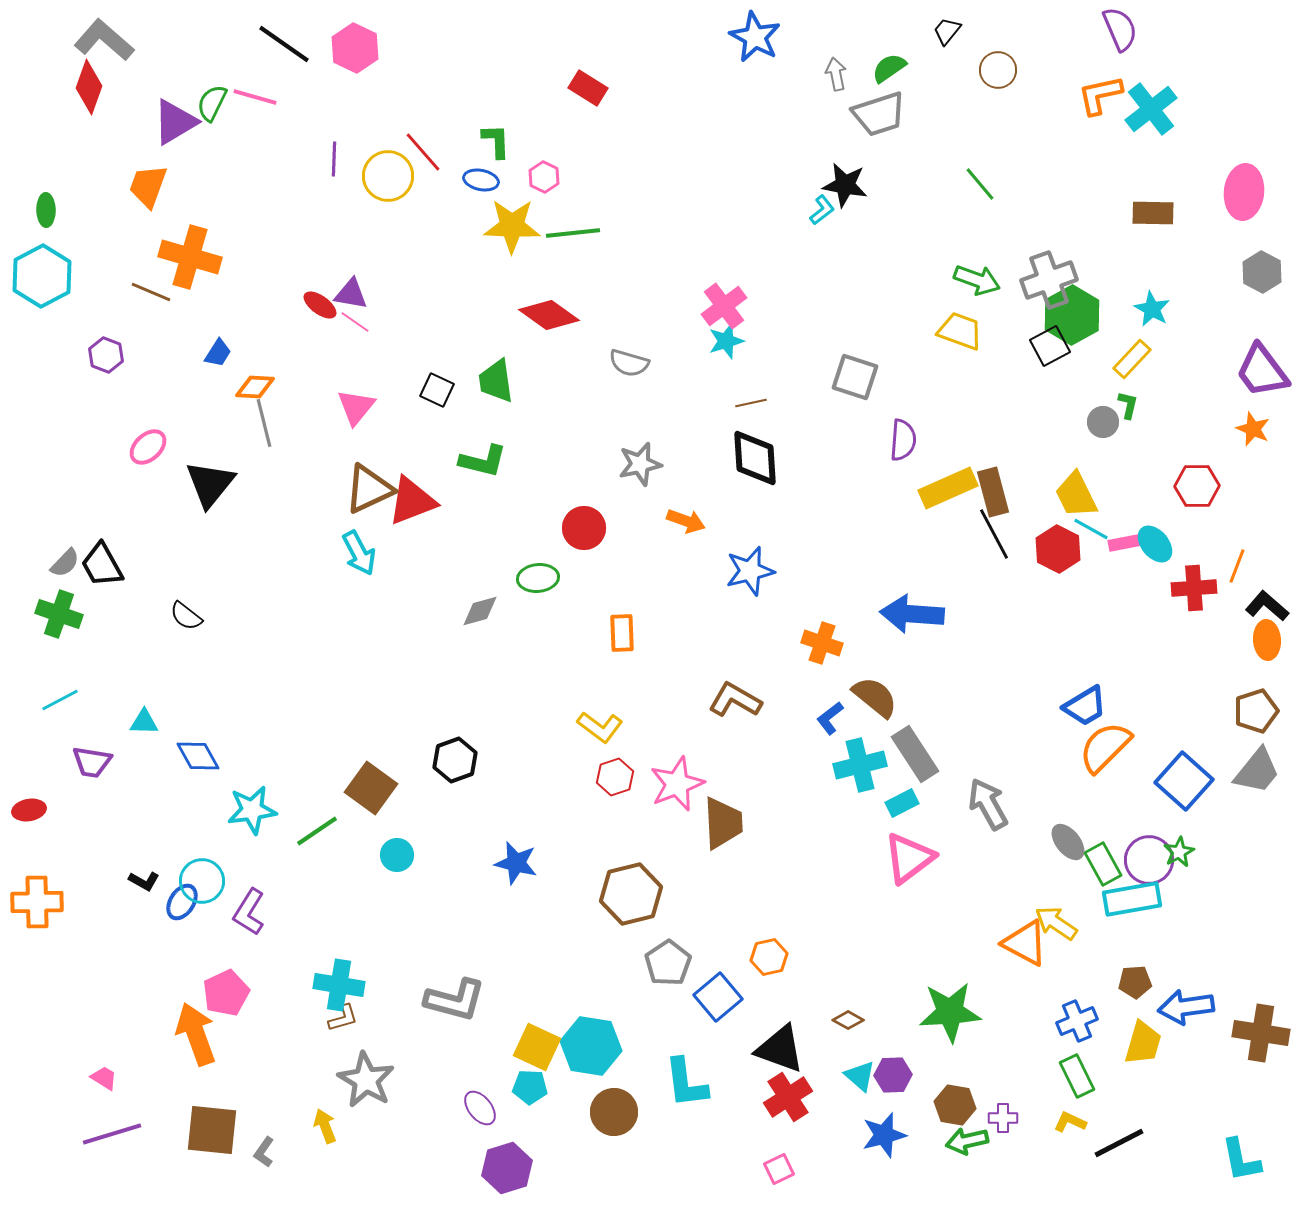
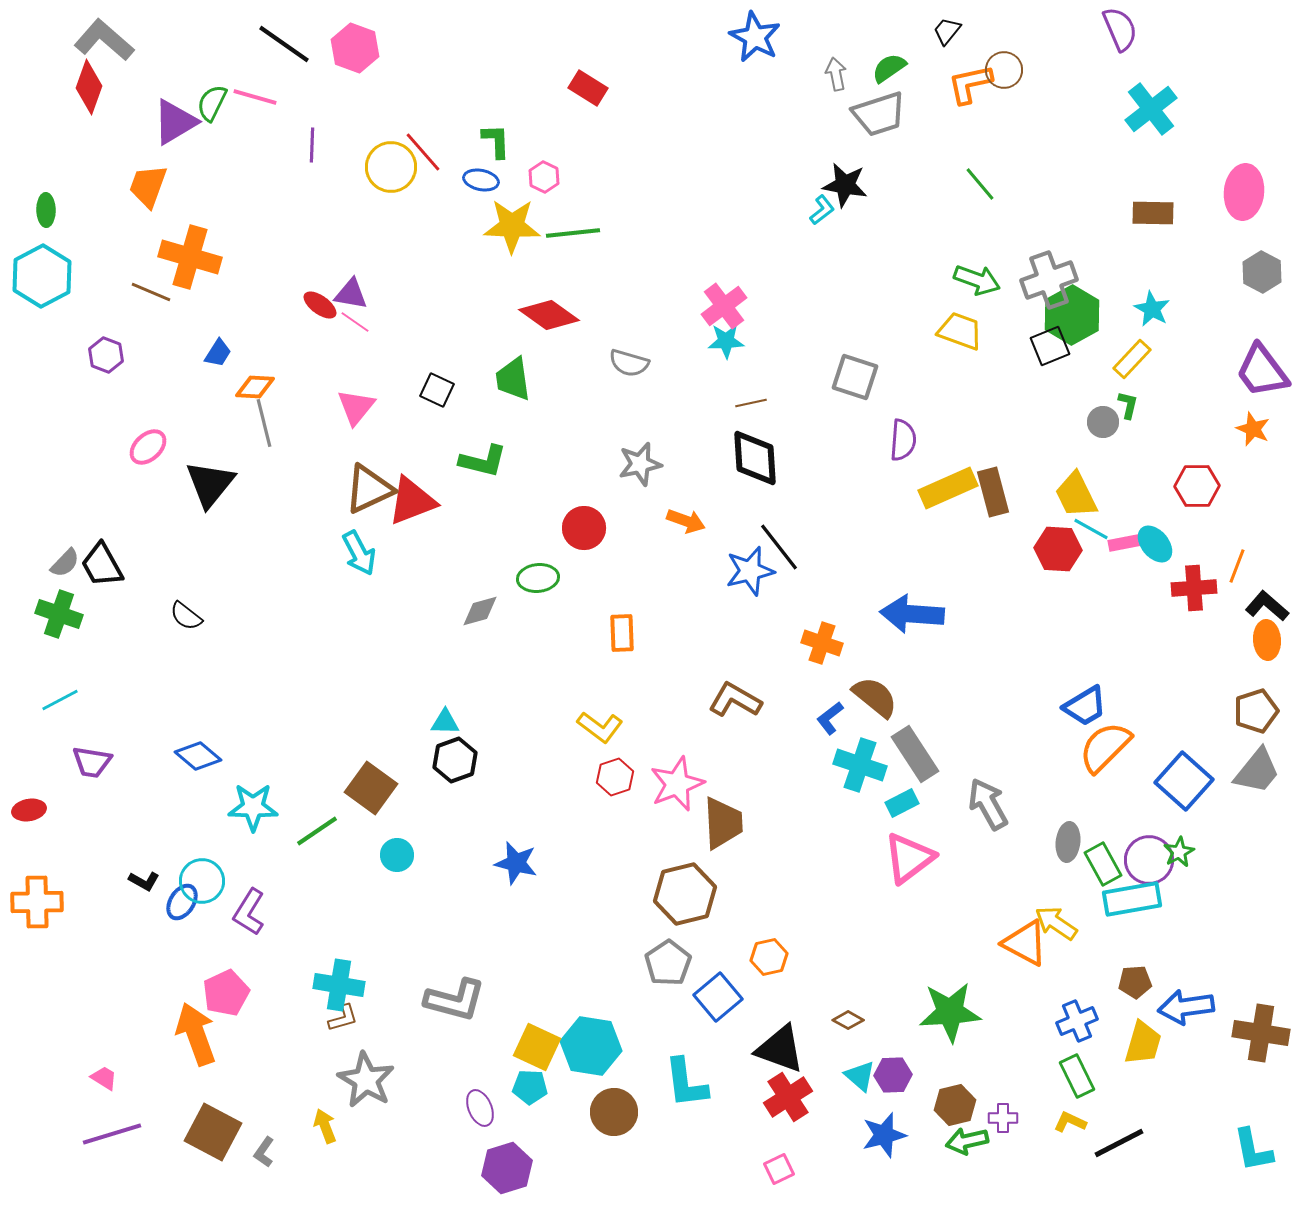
pink hexagon at (355, 48): rotated 6 degrees counterclockwise
brown circle at (998, 70): moved 6 px right
orange L-shape at (1100, 95): moved 130 px left, 11 px up
purple line at (334, 159): moved 22 px left, 14 px up
yellow circle at (388, 176): moved 3 px right, 9 px up
cyan star at (726, 341): rotated 15 degrees clockwise
black square at (1050, 346): rotated 6 degrees clockwise
green trapezoid at (496, 381): moved 17 px right, 2 px up
black line at (994, 534): moved 215 px left, 13 px down; rotated 10 degrees counterclockwise
red hexagon at (1058, 549): rotated 24 degrees counterclockwise
cyan triangle at (144, 722): moved 301 px right
blue diamond at (198, 756): rotated 21 degrees counterclockwise
cyan cross at (860, 765): rotated 33 degrees clockwise
cyan star at (252, 810): moved 1 px right, 3 px up; rotated 9 degrees clockwise
gray ellipse at (1068, 842): rotated 45 degrees clockwise
brown hexagon at (631, 894): moved 54 px right
brown hexagon at (955, 1105): rotated 24 degrees counterclockwise
purple ellipse at (480, 1108): rotated 15 degrees clockwise
brown square at (212, 1130): moved 1 px right, 2 px down; rotated 22 degrees clockwise
cyan L-shape at (1241, 1160): moved 12 px right, 10 px up
